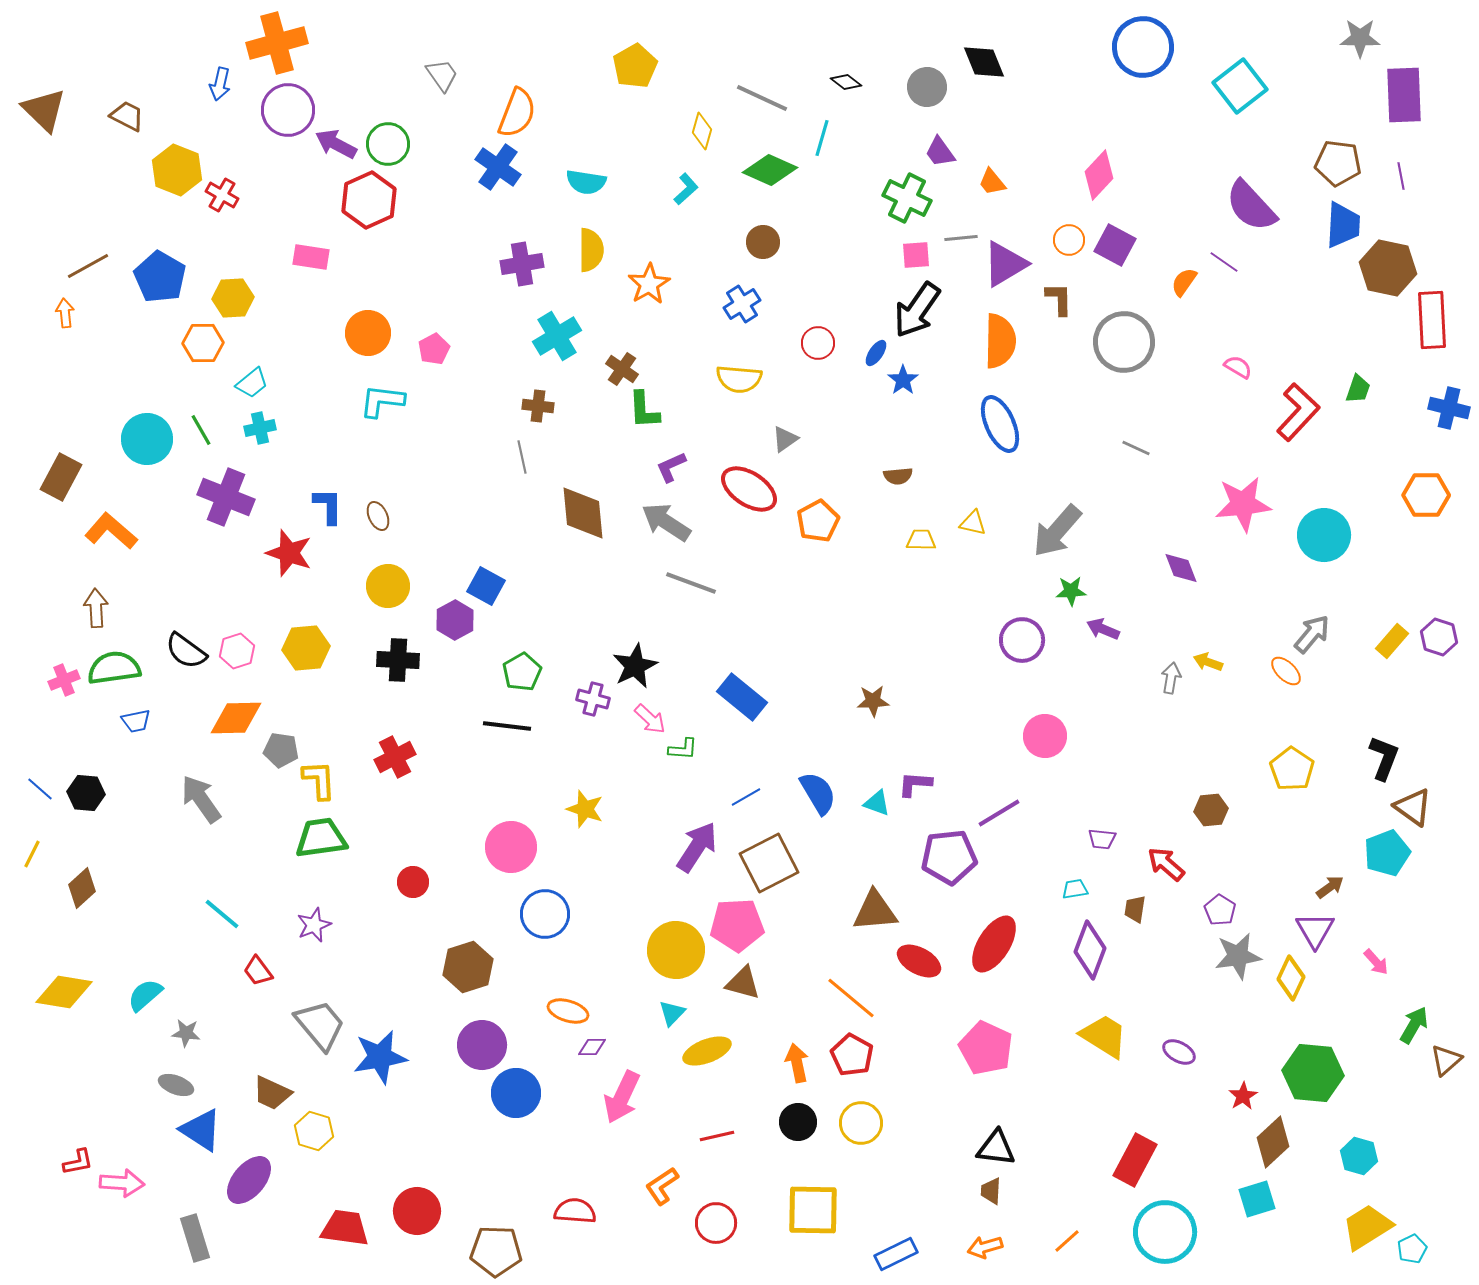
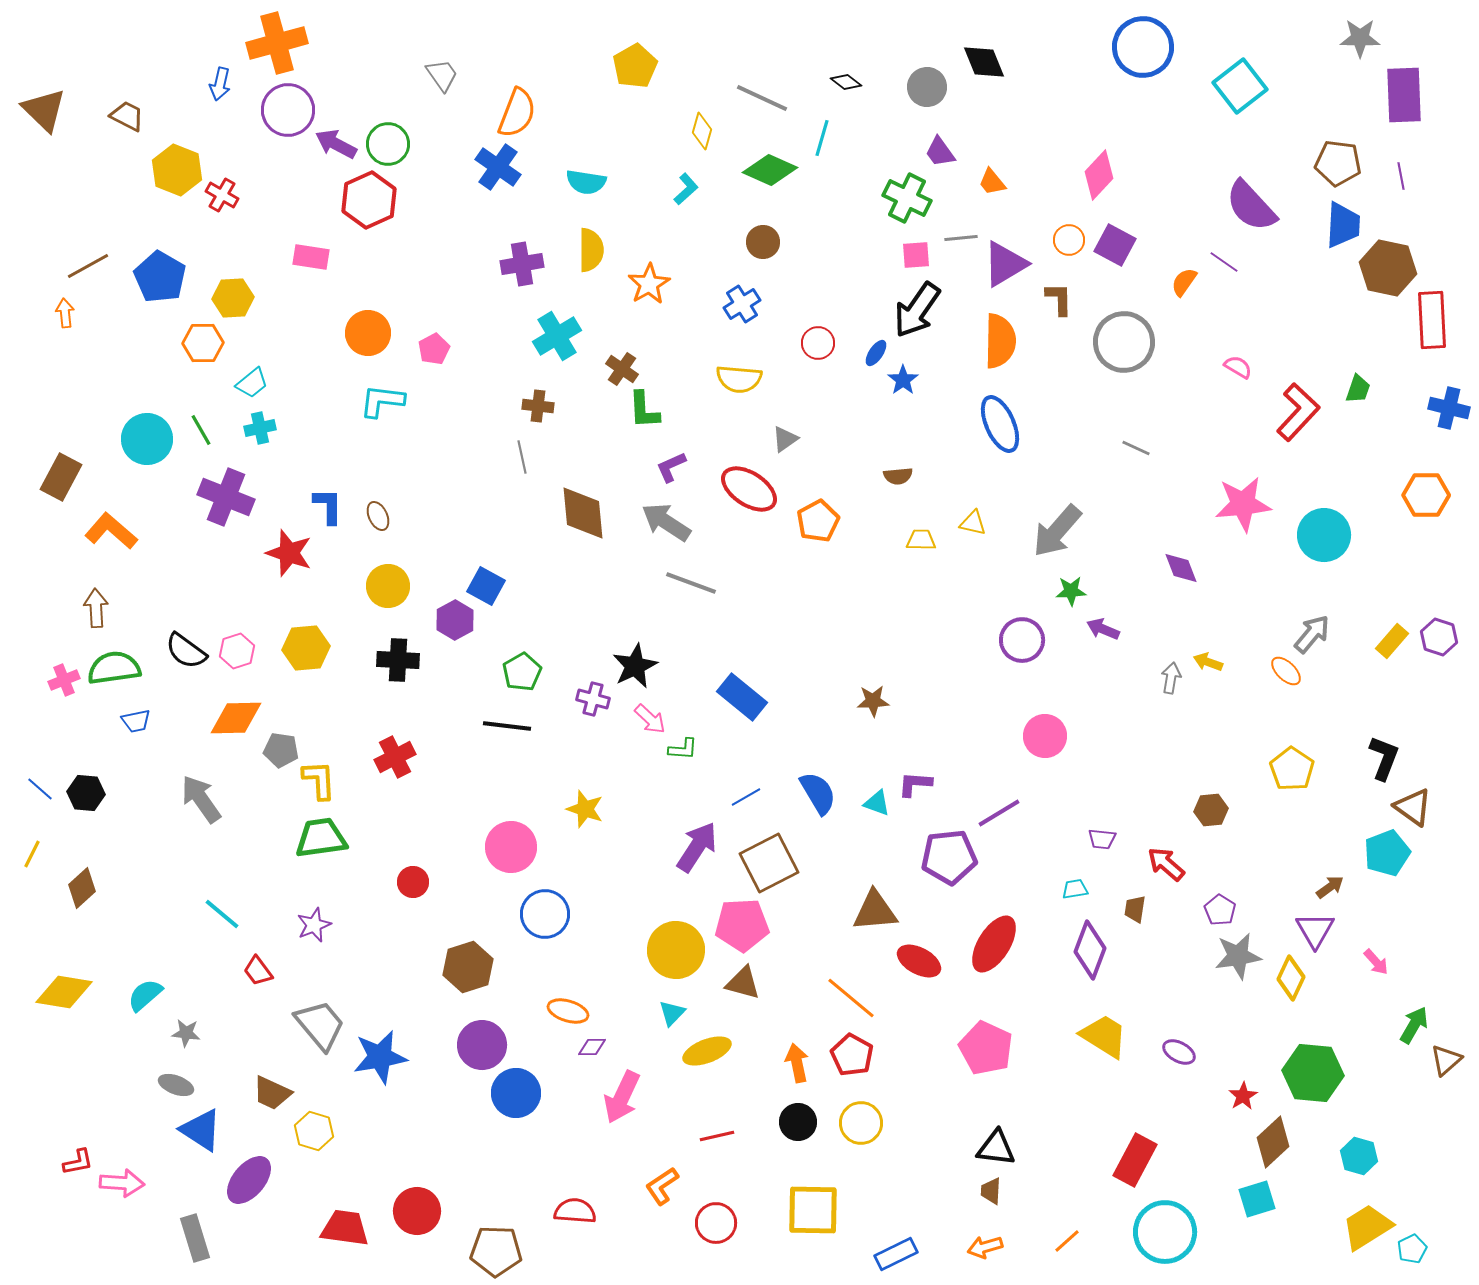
pink pentagon at (737, 925): moved 5 px right
